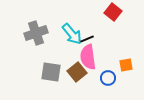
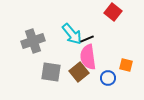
gray cross: moved 3 px left, 8 px down
orange square: rotated 24 degrees clockwise
brown square: moved 2 px right
